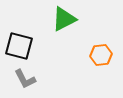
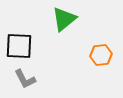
green triangle: rotated 12 degrees counterclockwise
black square: rotated 12 degrees counterclockwise
